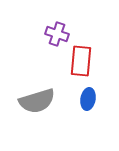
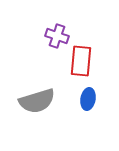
purple cross: moved 2 px down
